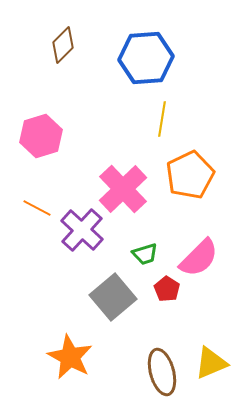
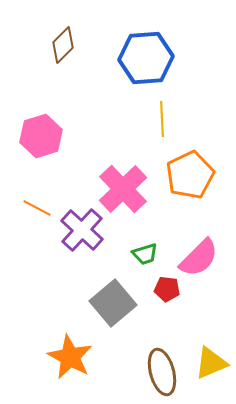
yellow line: rotated 12 degrees counterclockwise
red pentagon: rotated 25 degrees counterclockwise
gray square: moved 6 px down
